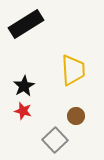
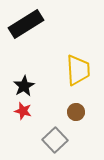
yellow trapezoid: moved 5 px right
brown circle: moved 4 px up
